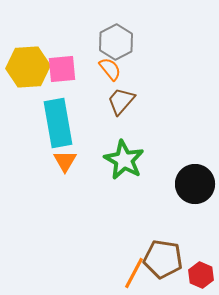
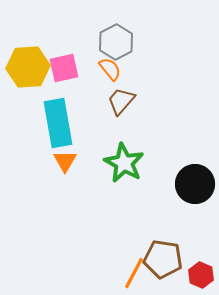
pink square: moved 2 px right, 1 px up; rotated 8 degrees counterclockwise
green star: moved 3 px down
